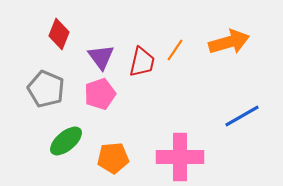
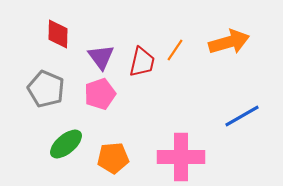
red diamond: moved 1 px left; rotated 20 degrees counterclockwise
green ellipse: moved 3 px down
pink cross: moved 1 px right
